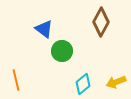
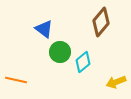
brown diamond: rotated 12 degrees clockwise
green circle: moved 2 px left, 1 px down
orange line: rotated 65 degrees counterclockwise
cyan diamond: moved 22 px up
